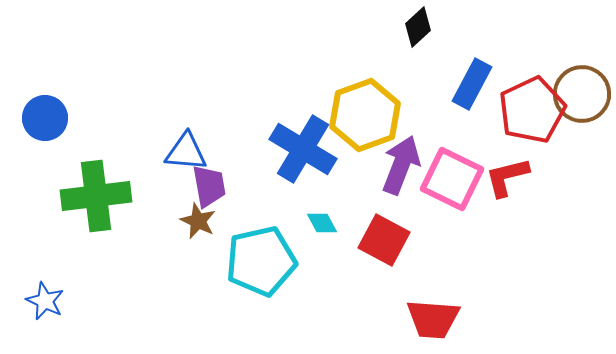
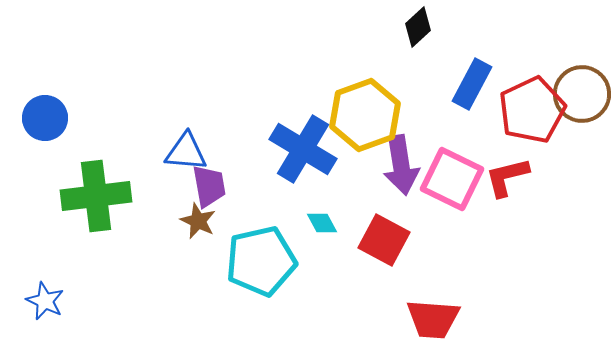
purple arrow: rotated 150 degrees clockwise
